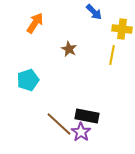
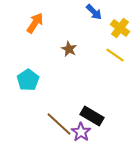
yellow cross: moved 2 px left, 1 px up; rotated 30 degrees clockwise
yellow line: moved 3 px right; rotated 66 degrees counterclockwise
cyan pentagon: rotated 15 degrees counterclockwise
black rectangle: moved 5 px right; rotated 20 degrees clockwise
